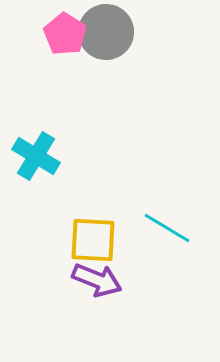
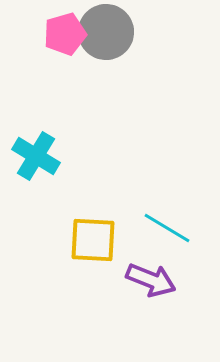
pink pentagon: rotated 24 degrees clockwise
purple arrow: moved 54 px right
